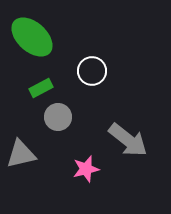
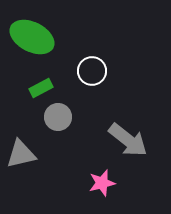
green ellipse: rotated 15 degrees counterclockwise
pink star: moved 16 px right, 14 px down
